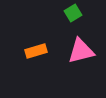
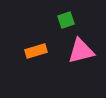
green square: moved 7 px left, 7 px down; rotated 12 degrees clockwise
